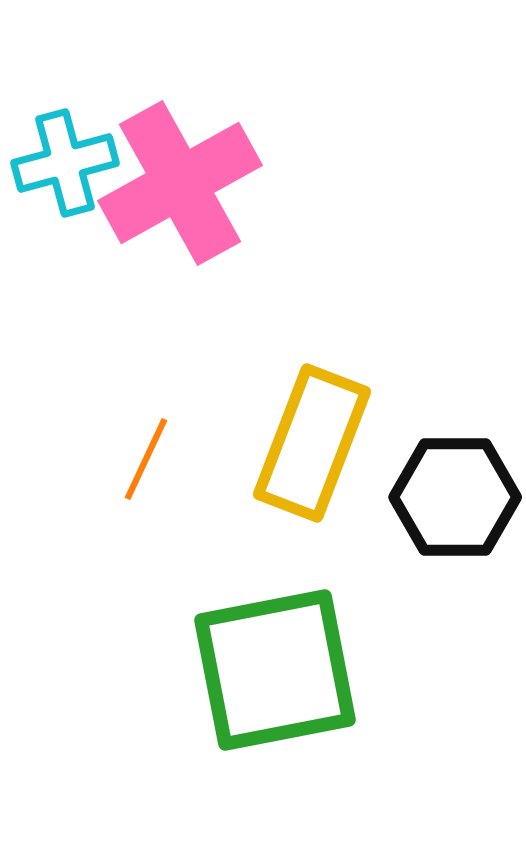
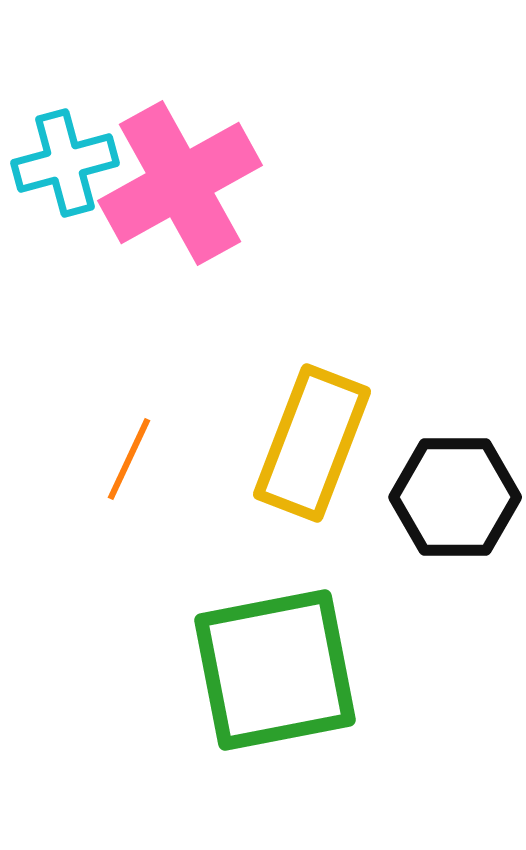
orange line: moved 17 px left
